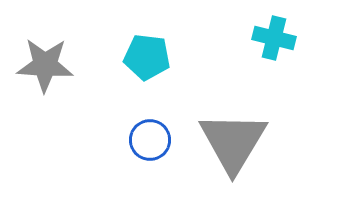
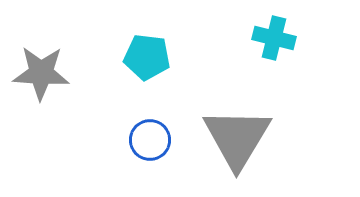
gray star: moved 4 px left, 8 px down
gray triangle: moved 4 px right, 4 px up
